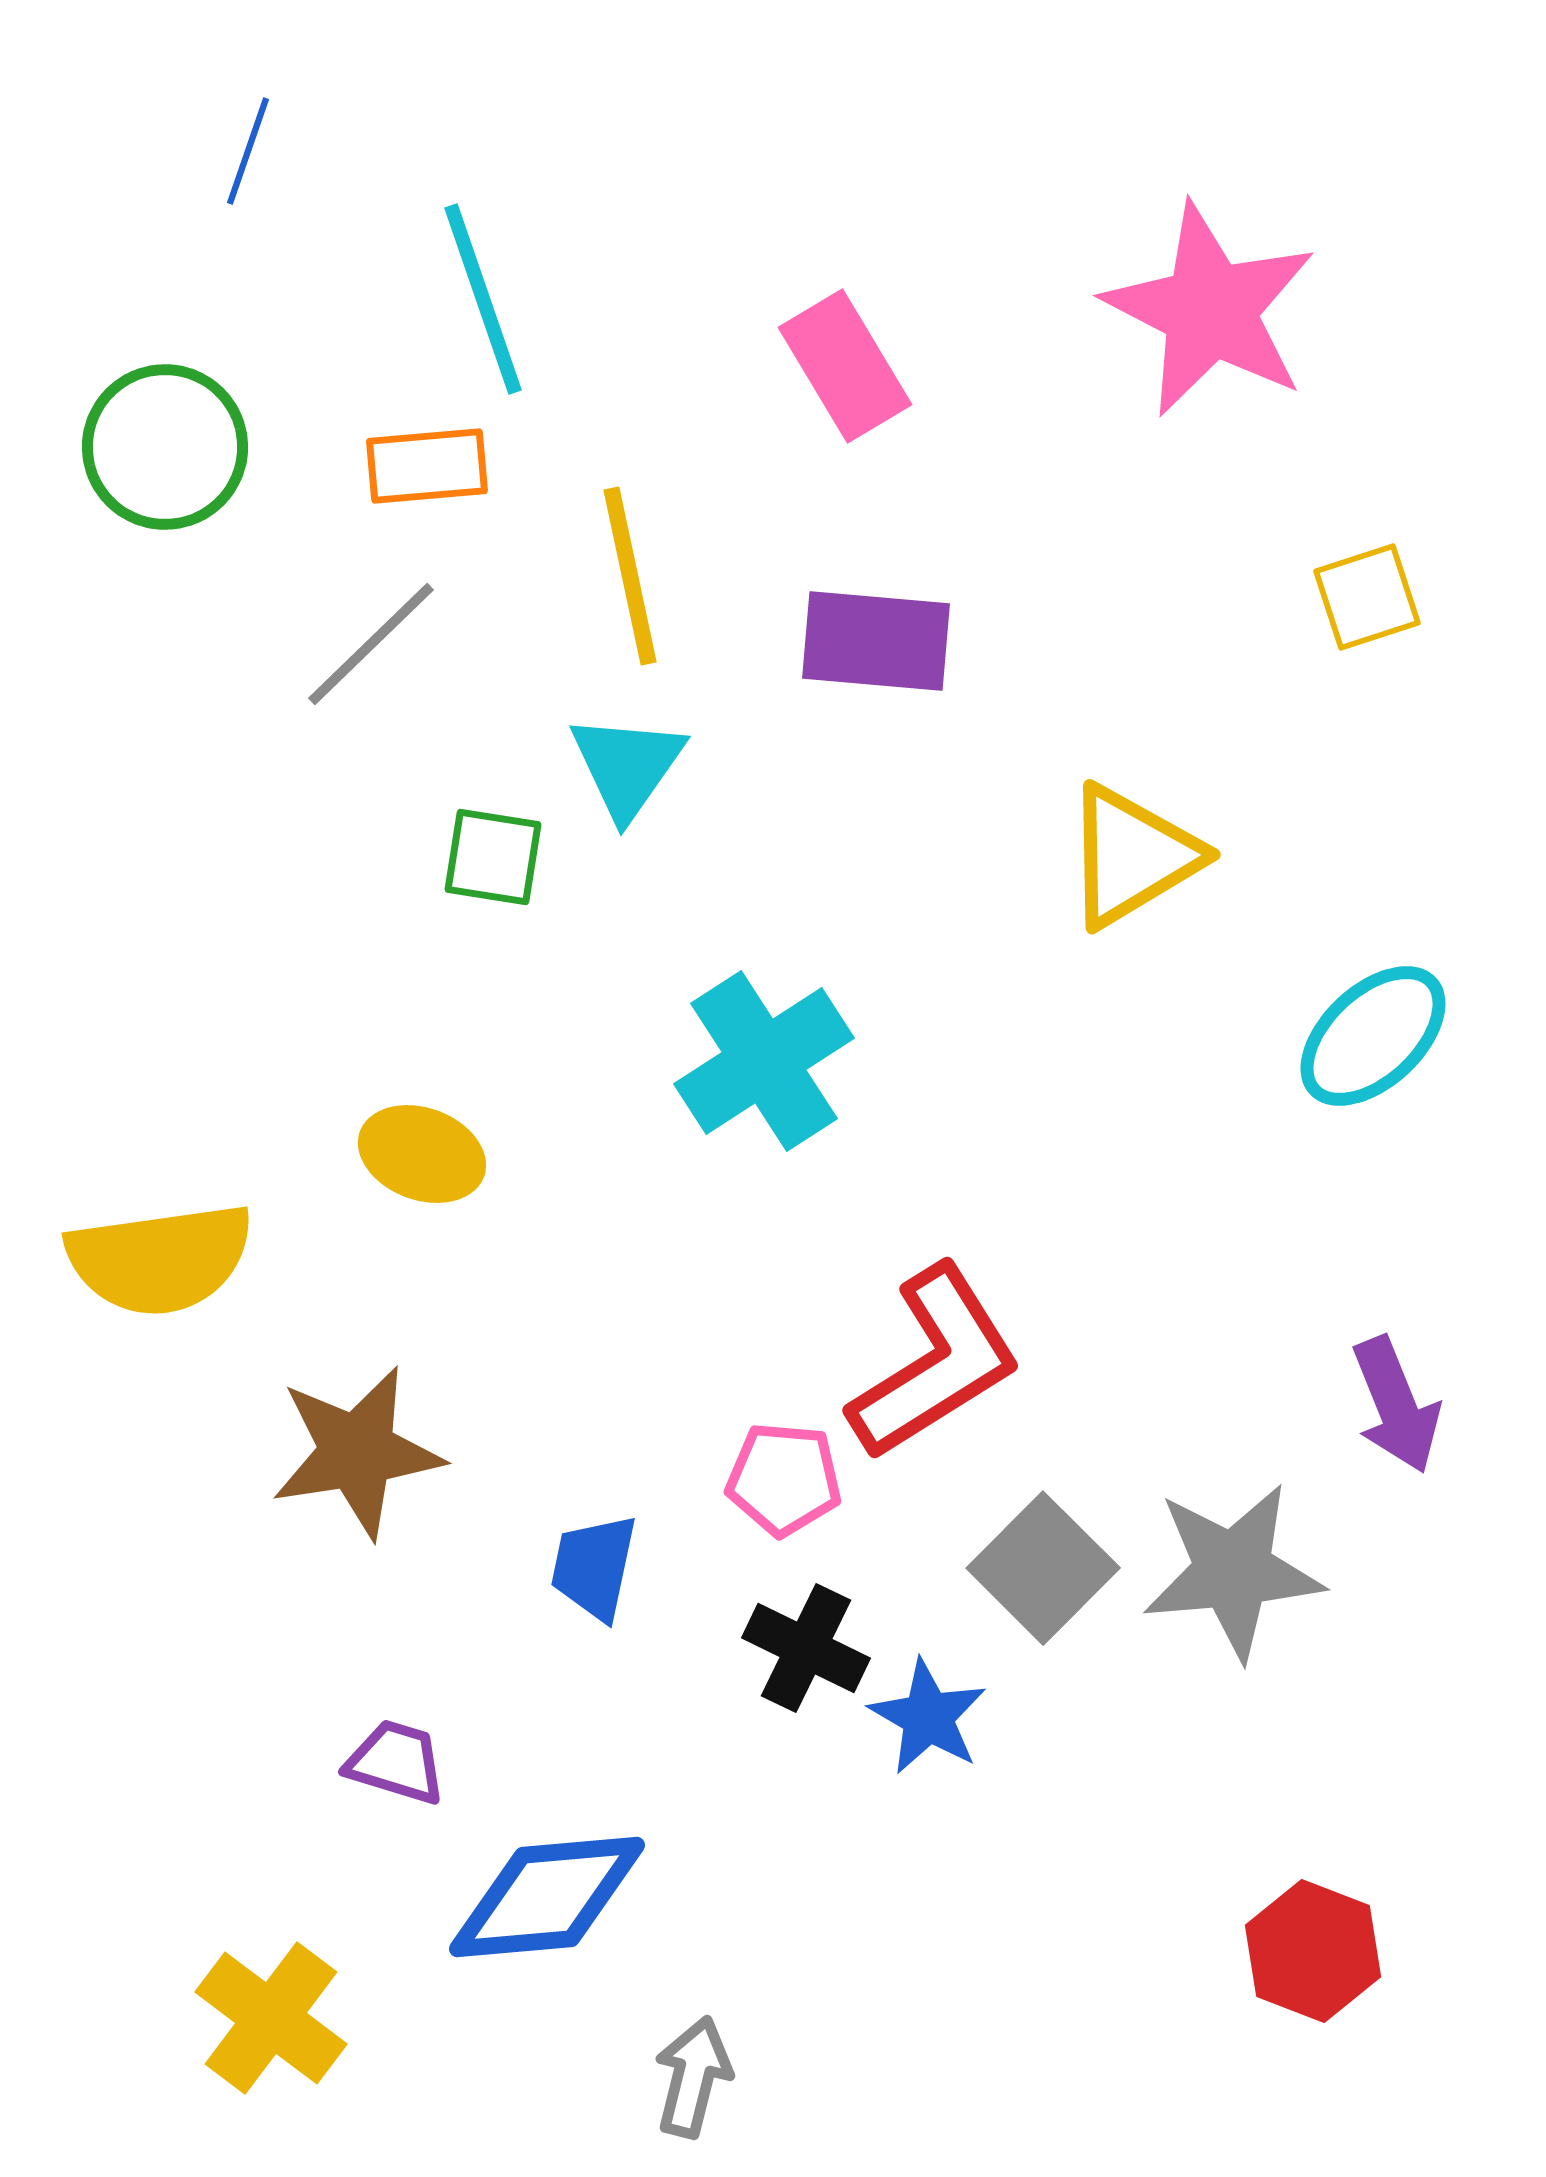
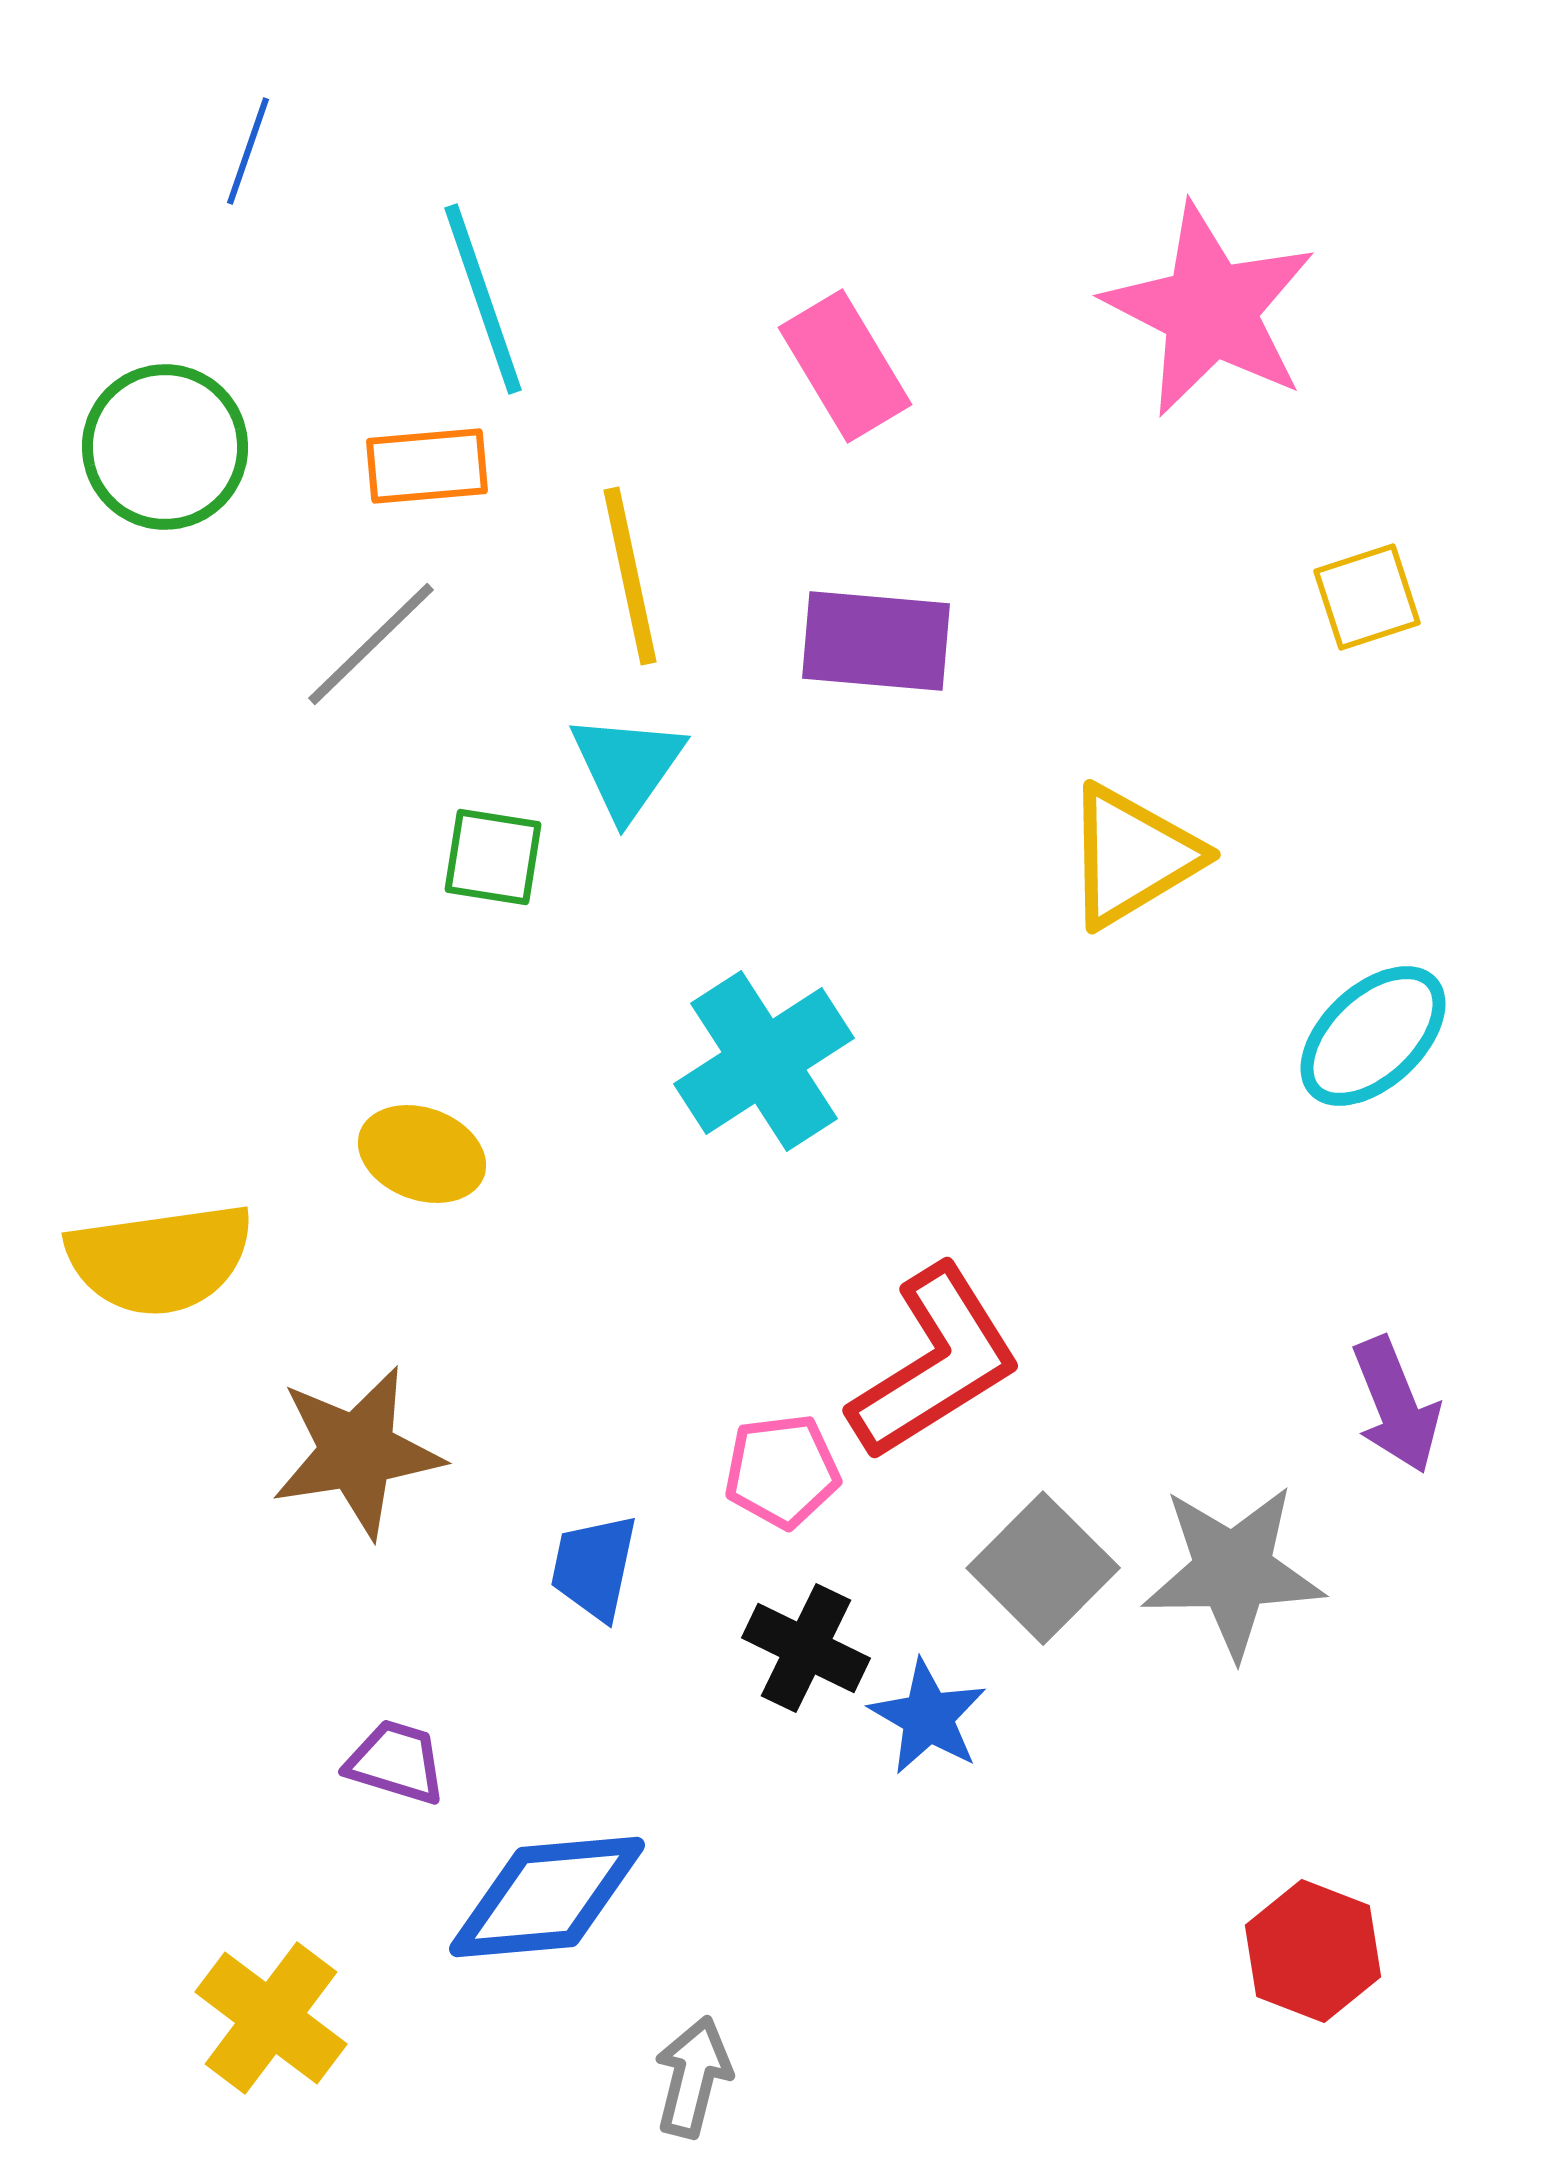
pink pentagon: moved 2 px left, 8 px up; rotated 12 degrees counterclockwise
gray star: rotated 4 degrees clockwise
